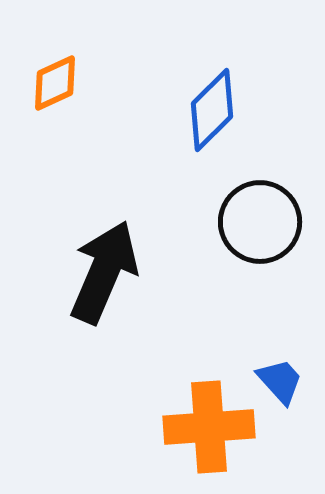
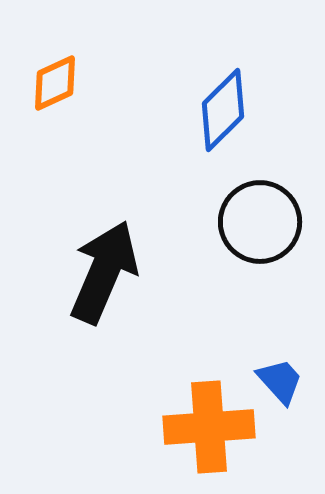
blue diamond: moved 11 px right
